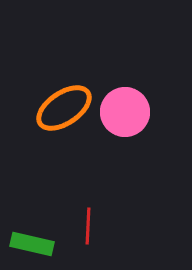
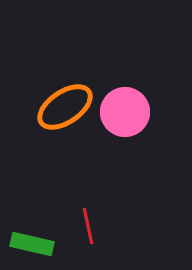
orange ellipse: moved 1 px right, 1 px up
red line: rotated 15 degrees counterclockwise
